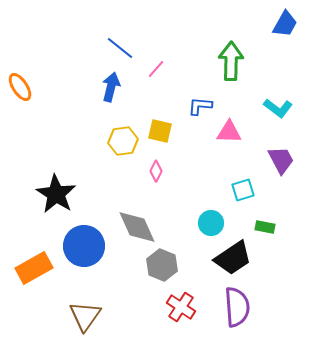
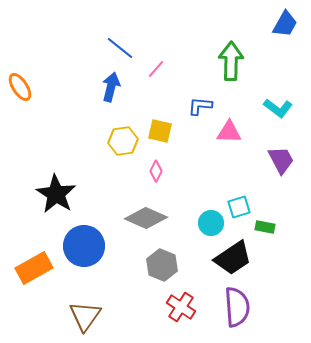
cyan square: moved 4 px left, 17 px down
gray diamond: moved 9 px right, 9 px up; rotated 42 degrees counterclockwise
